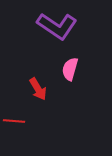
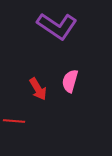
pink semicircle: moved 12 px down
